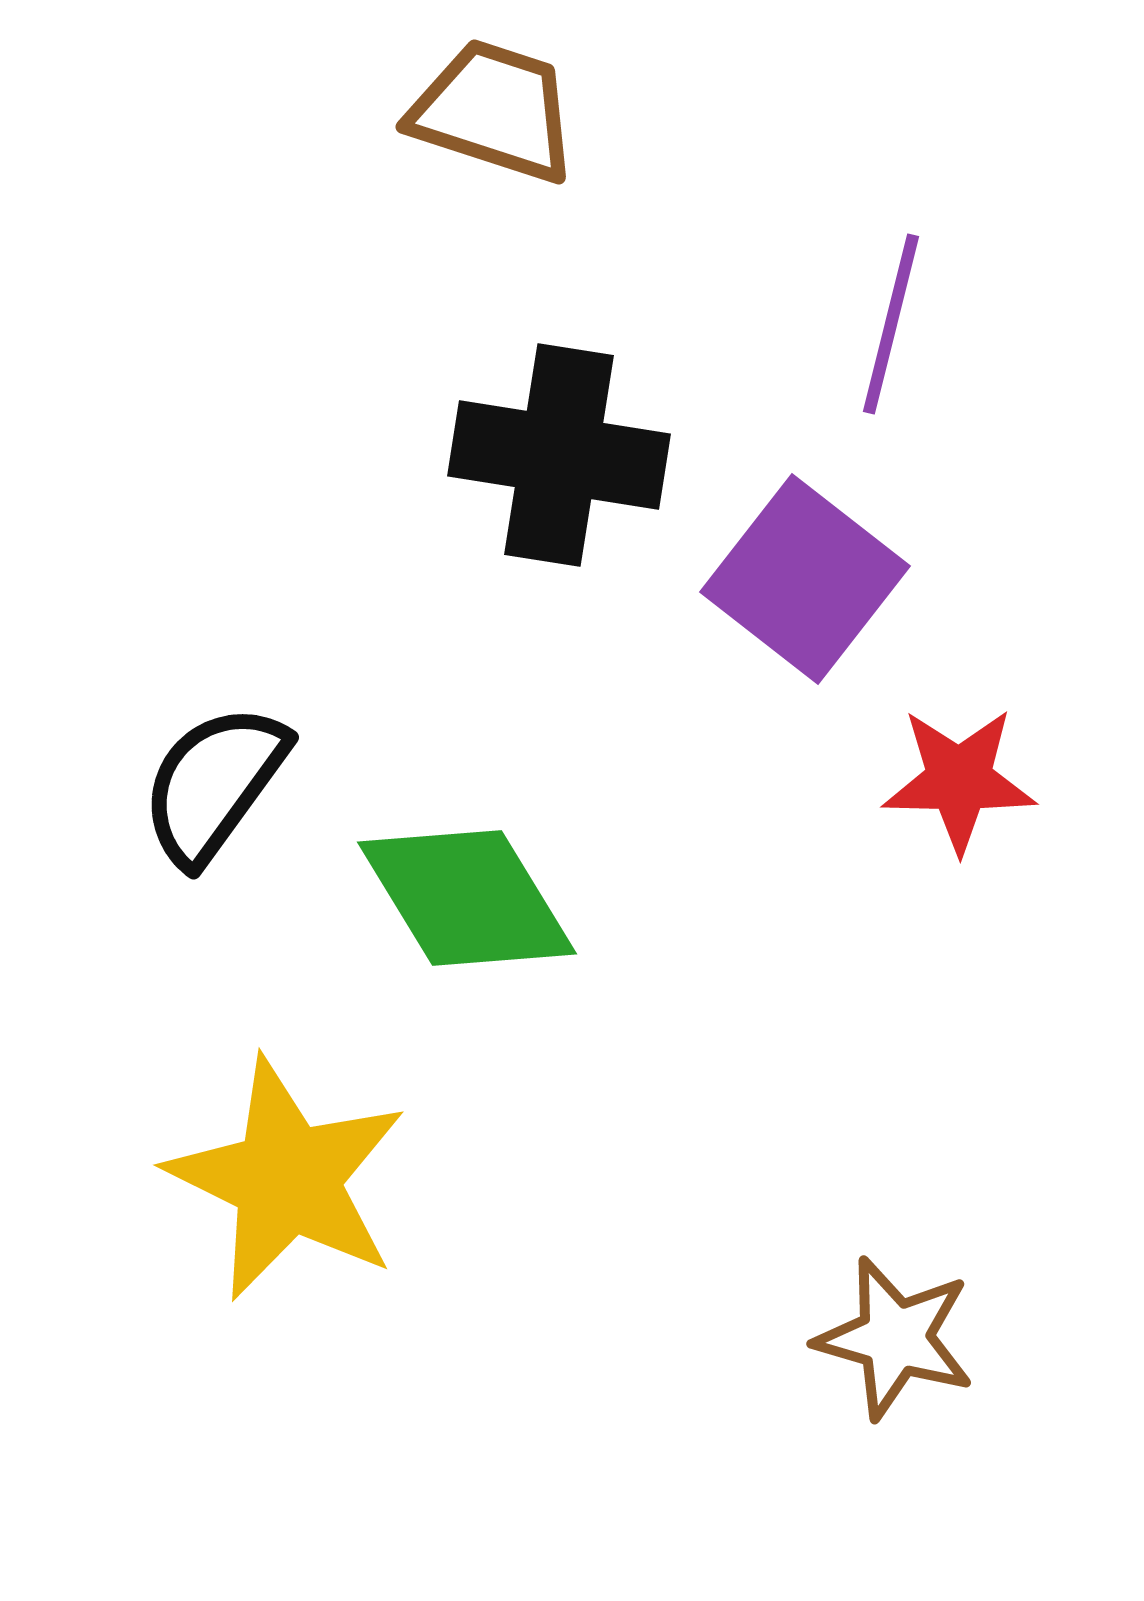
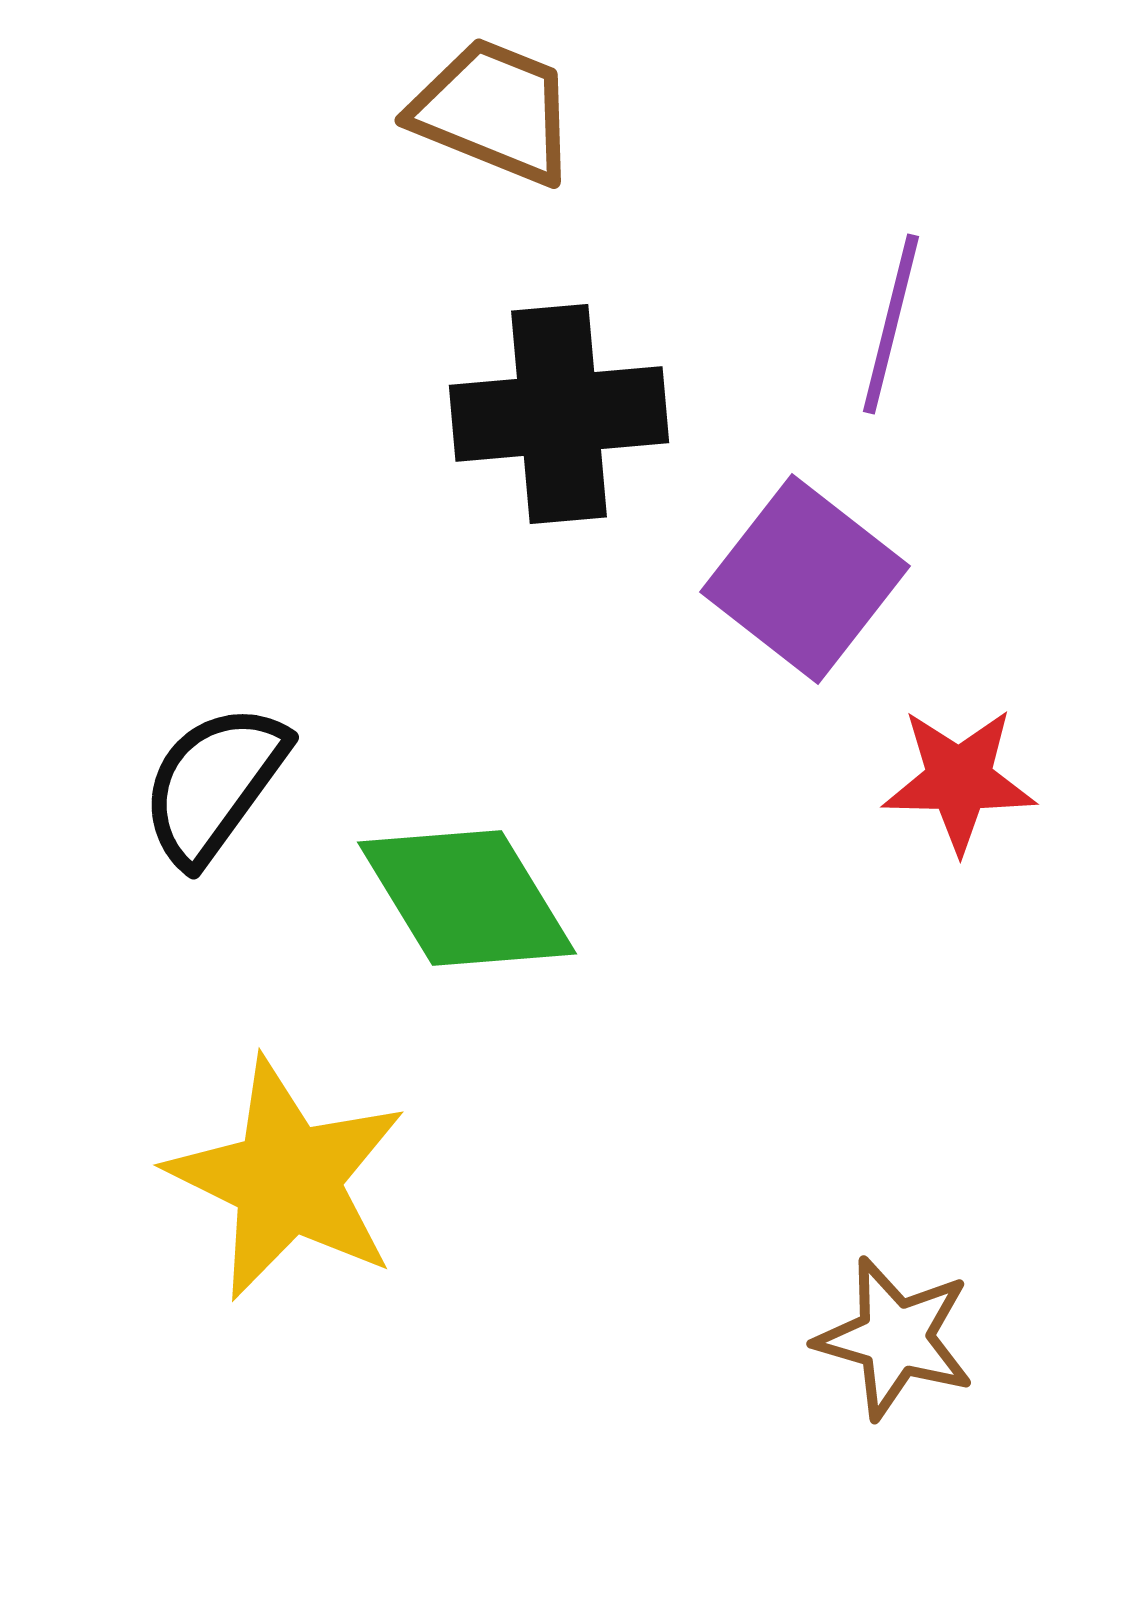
brown trapezoid: rotated 4 degrees clockwise
black cross: moved 41 px up; rotated 14 degrees counterclockwise
